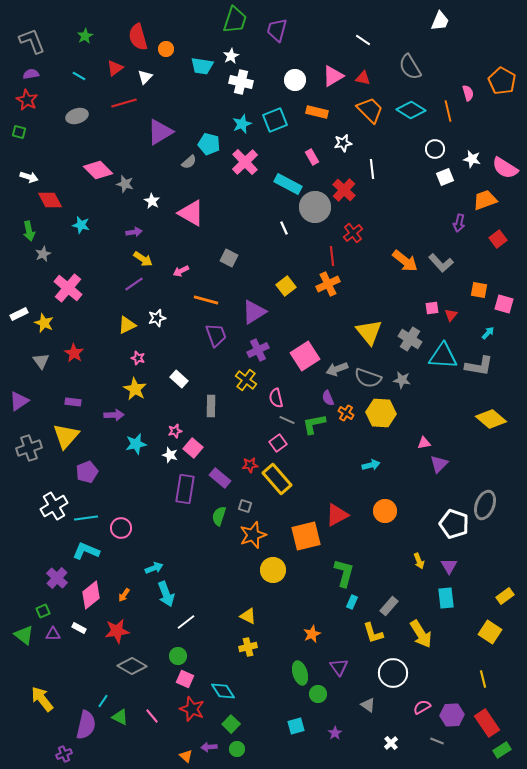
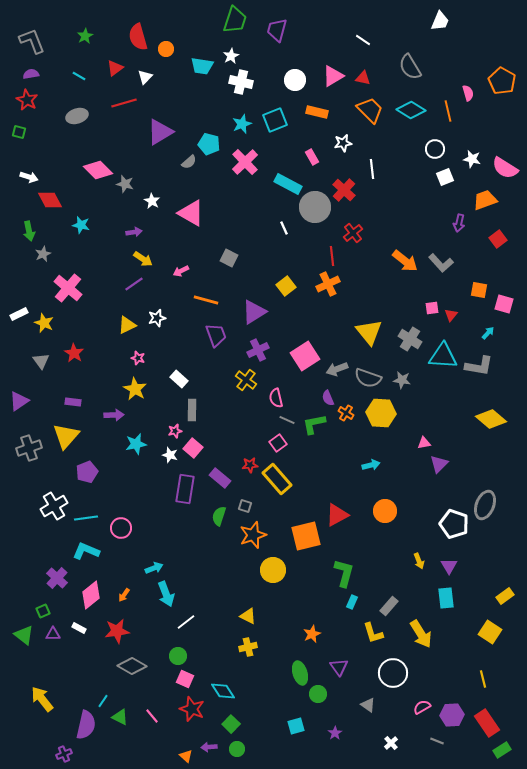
gray rectangle at (211, 406): moved 19 px left, 4 px down
